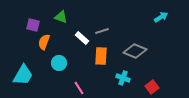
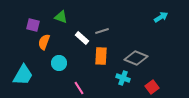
gray diamond: moved 1 px right, 7 px down
